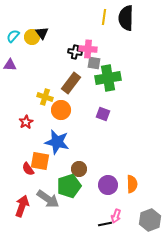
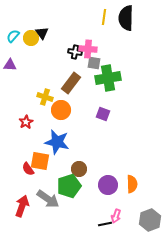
yellow circle: moved 1 px left, 1 px down
